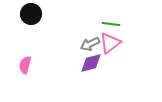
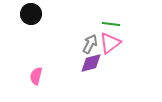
gray arrow: rotated 144 degrees clockwise
pink semicircle: moved 11 px right, 11 px down
